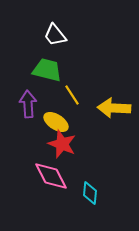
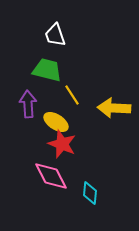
white trapezoid: rotated 20 degrees clockwise
